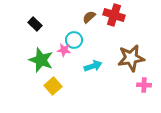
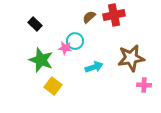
red cross: rotated 30 degrees counterclockwise
cyan circle: moved 1 px right, 1 px down
pink star: moved 1 px right, 2 px up
cyan arrow: moved 1 px right, 1 px down
yellow square: rotated 12 degrees counterclockwise
